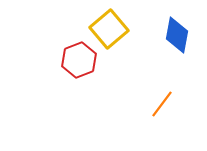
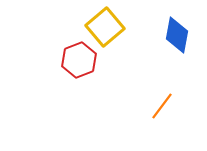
yellow square: moved 4 px left, 2 px up
orange line: moved 2 px down
